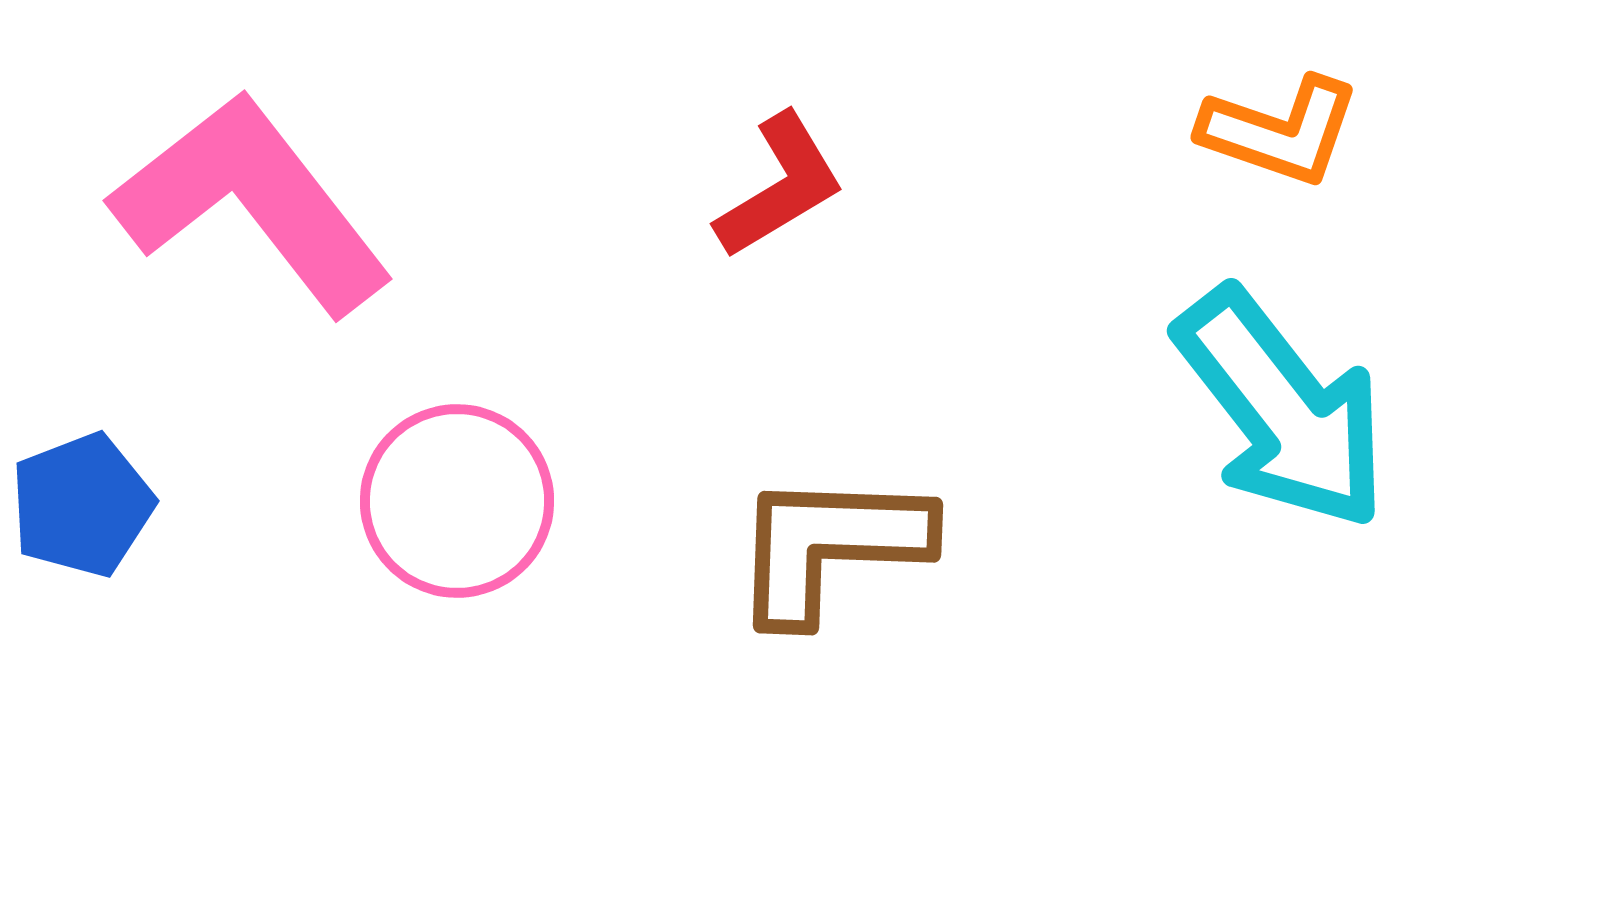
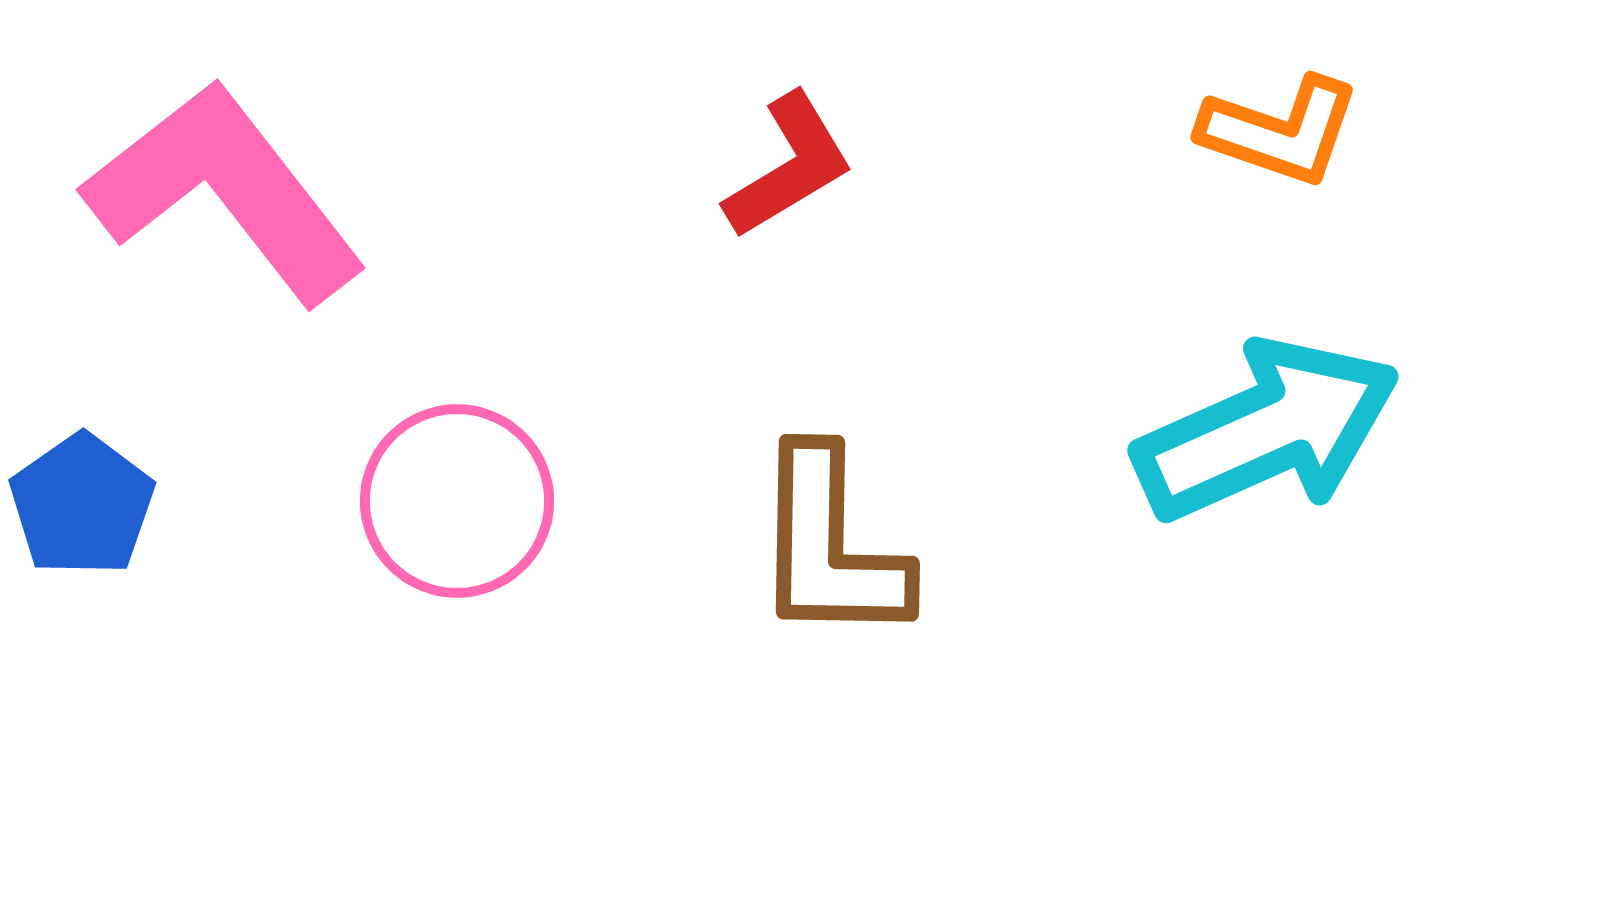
red L-shape: moved 9 px right, 20 px up
pink L-shape: moved 27 px left, 11 px up
cyan arrow: moved 15 px left, 21 px down; rotated 76 degrees counterclockwise
blue pentagon: rotated 14 degrees counterclockwise
brown L-shape: rotated 91 degrees counterclockwise
